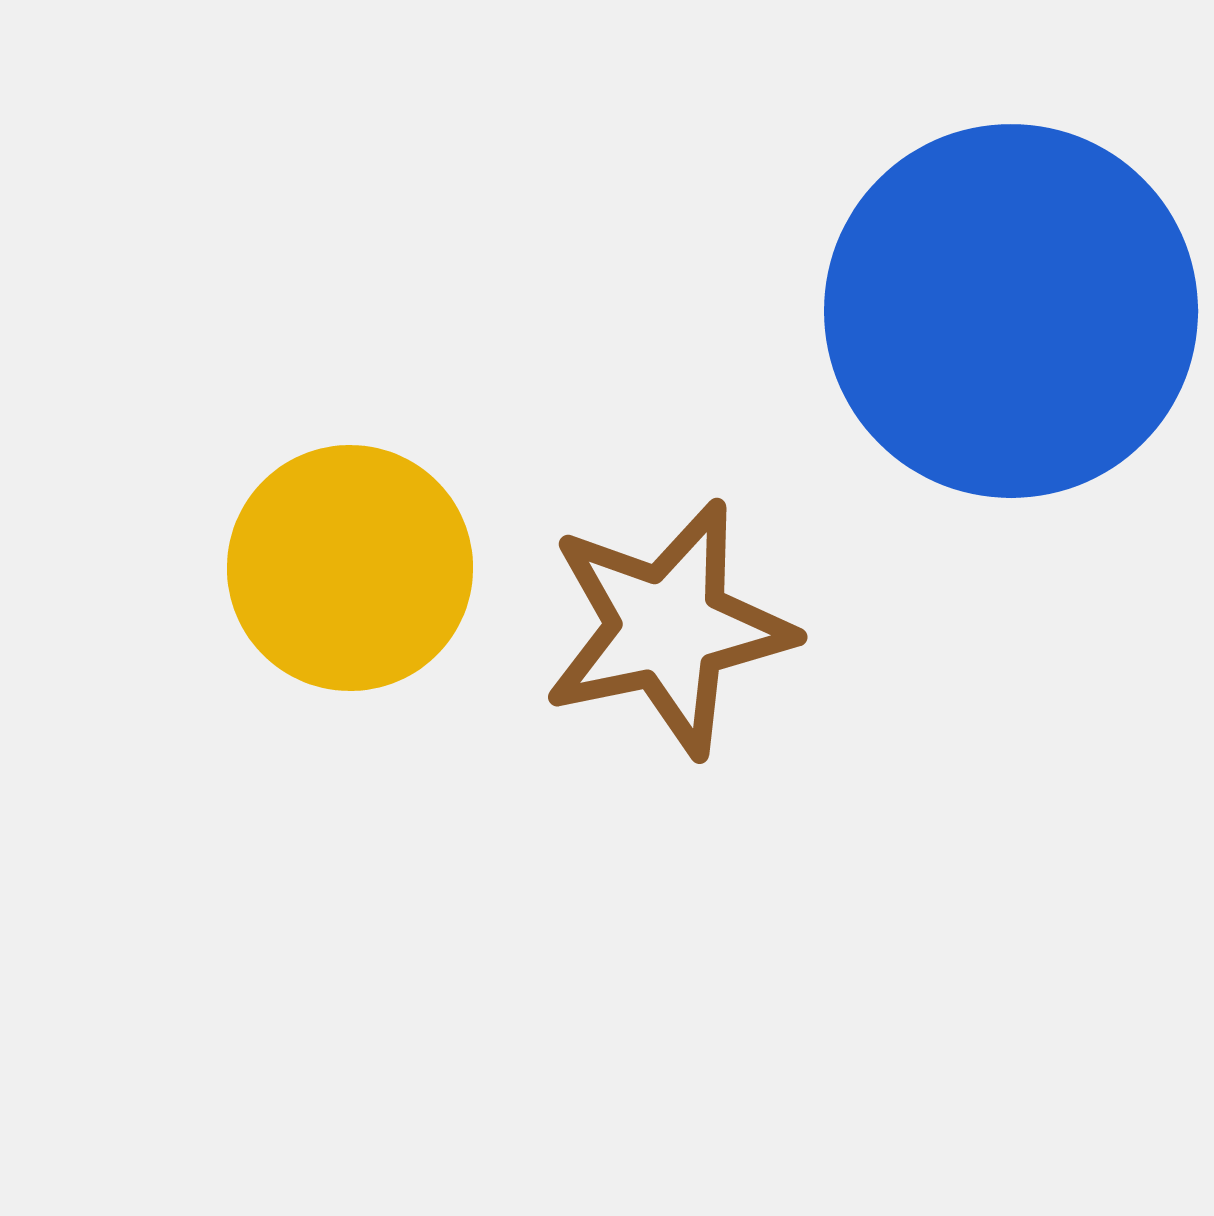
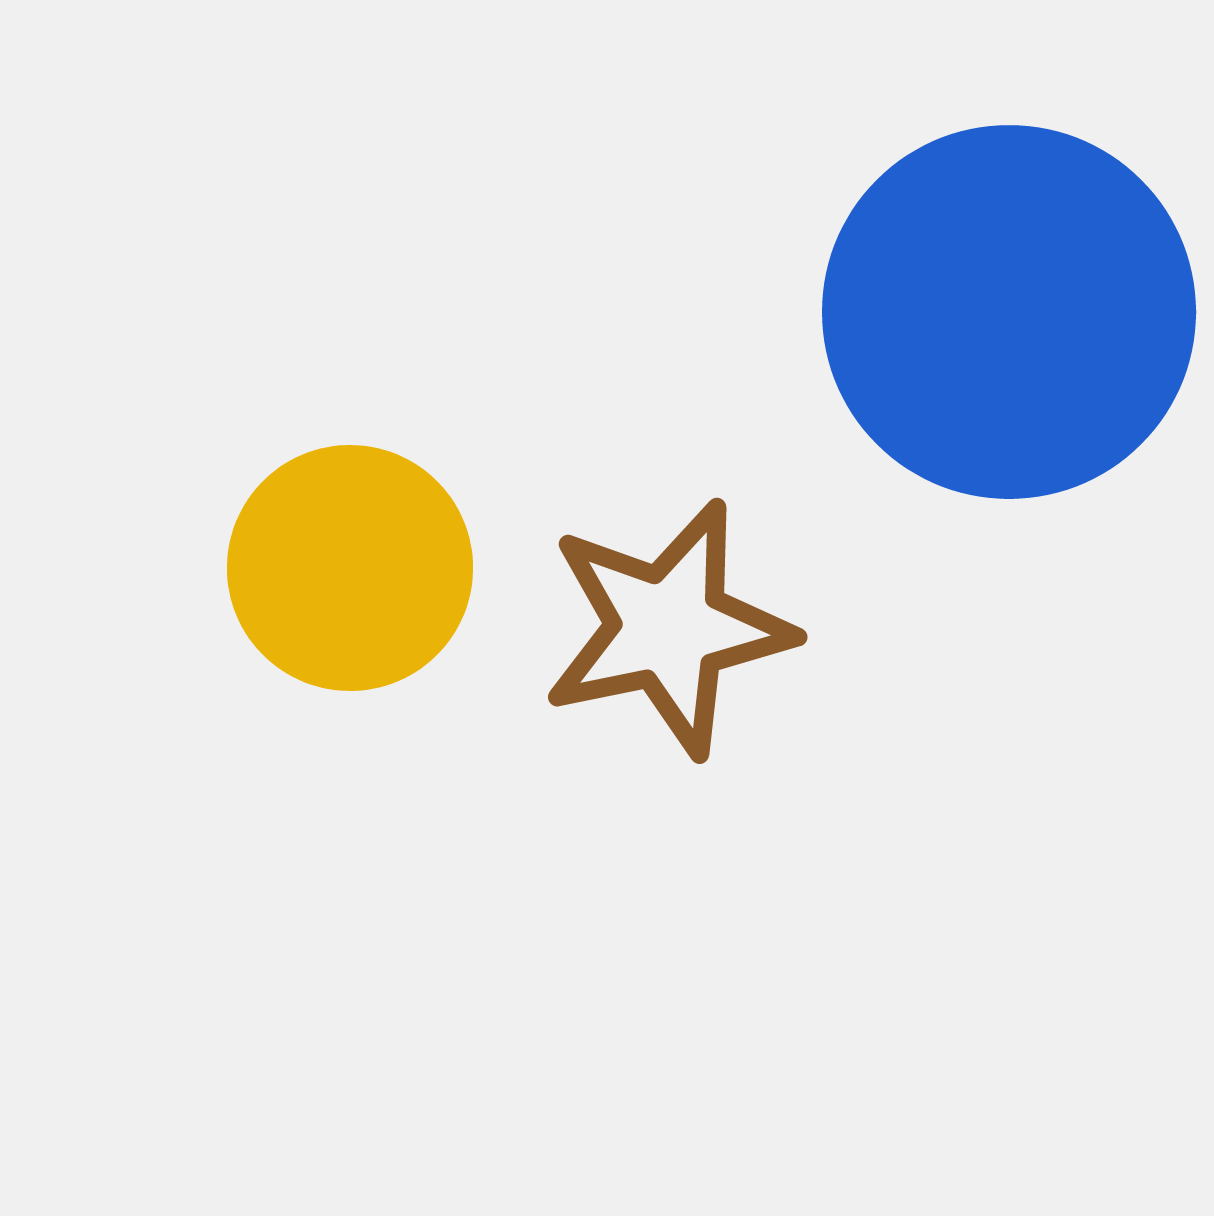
blue circle: moved 2 px left, 1 px down
